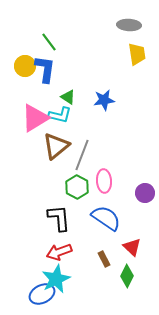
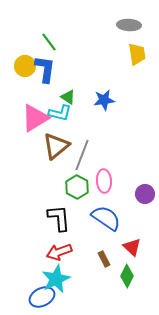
cyan L-shape: moved 2 px up
purple circle: moved 1 px down
blue ellipse: moved 3 px down
